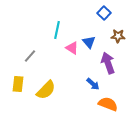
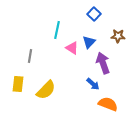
blue square: moved 10 px left, 1 px down
blue triangle: rotated 24 degrees clockwise
gray line: rotated 32 degrees counterclockwise
purple arrow: moved 5 px left
